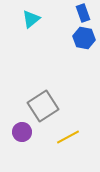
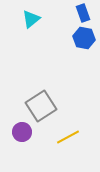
gray square: moved 2 px left
